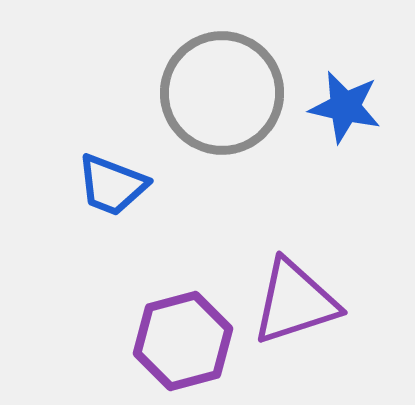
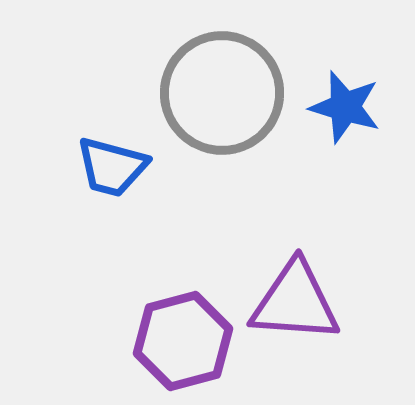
blue star: rotated 4 degrees clockwise
blue trapezoid: moved 18 px up; rotated 6 degrees counterclockwise
purple triangle: rotated 22 degrees clockwise
